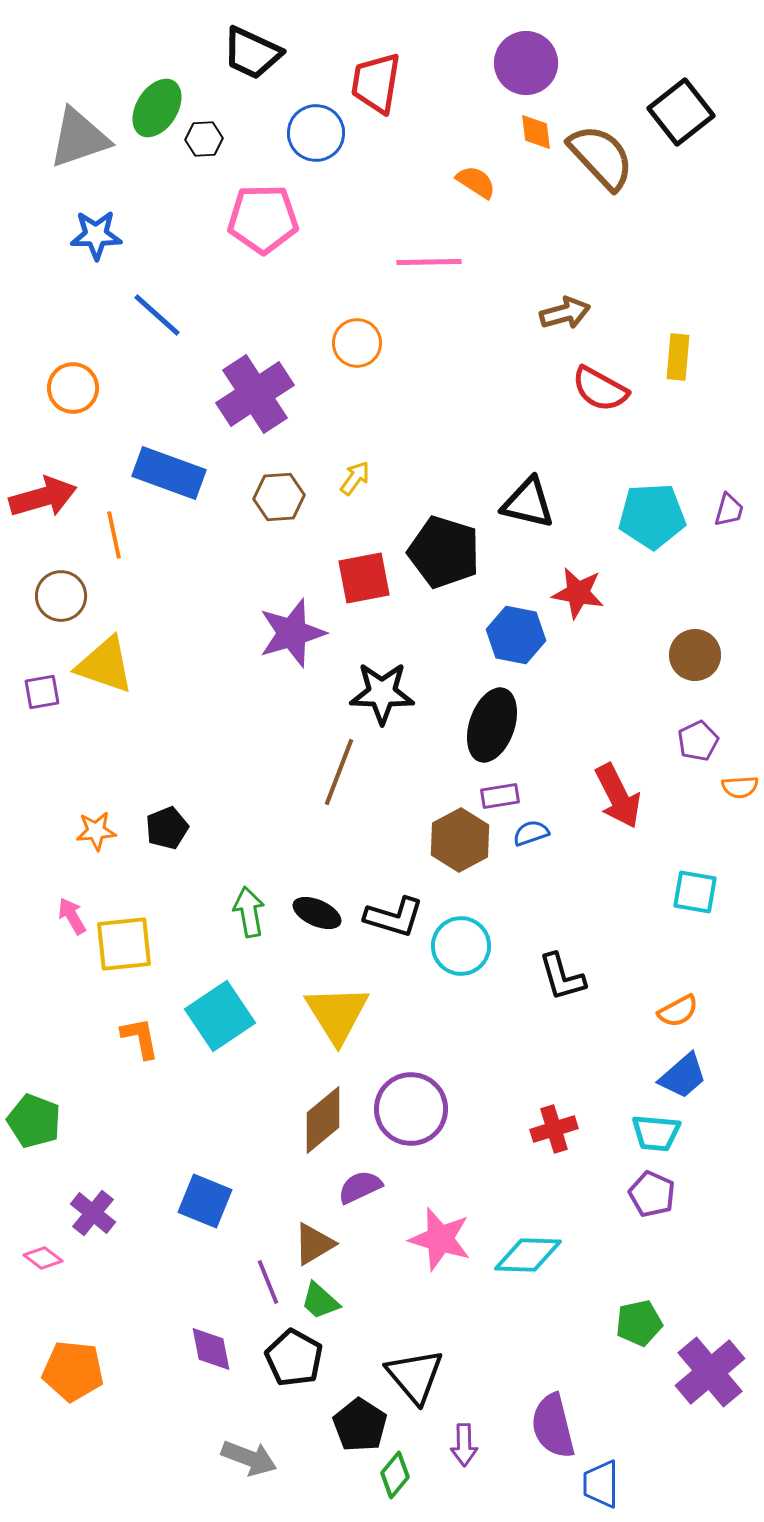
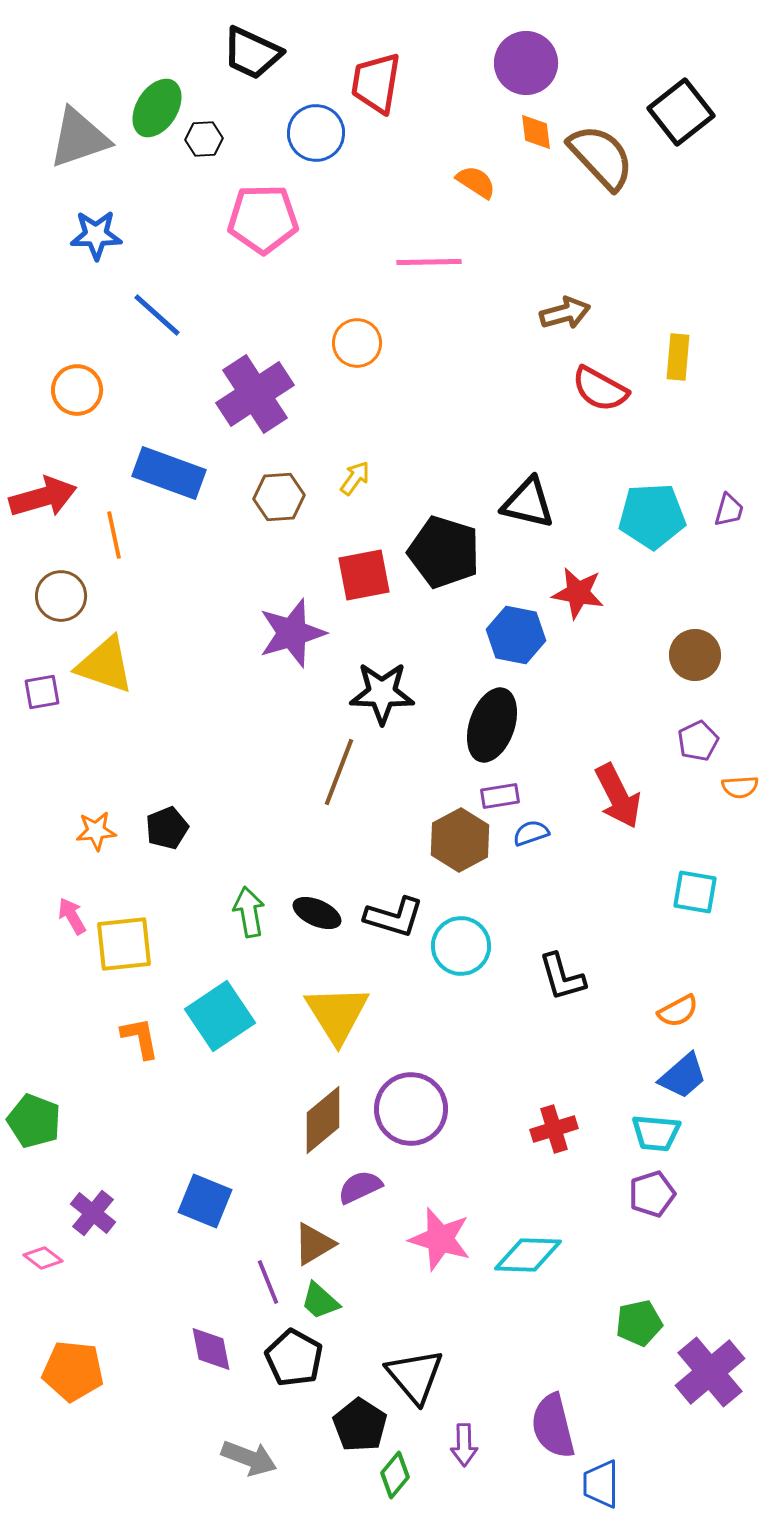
orange circle at (73, 388): moved 4 px right, 2 px down
red square at (364, 578): moved 3 px up
purple pentagon at (652, 1194): rotated 30 degrees clockwise
